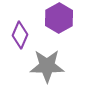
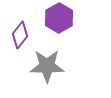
purple diamond: rotated 16 degrees clockwise
